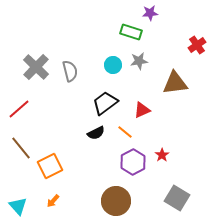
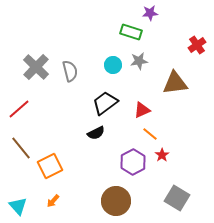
orange line: moved 25 px right, 2 px down
